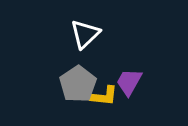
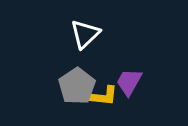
gray pentagon: moved 1 px left, 2 px down
